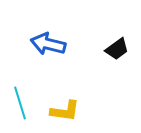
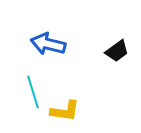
black trapezoid: moved 2 px down
cyan line: moved 13 px right, 11 px up
